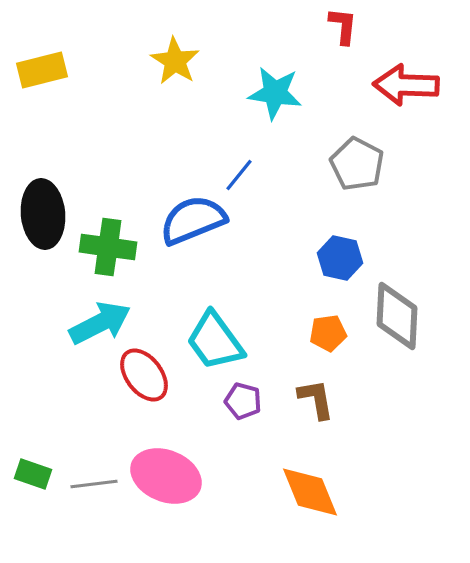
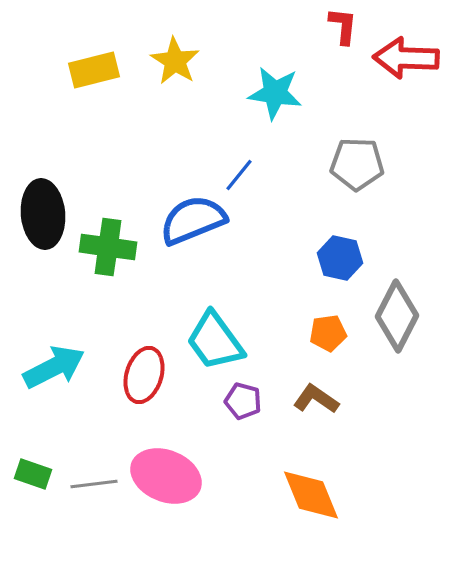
yellow rectangle: moved 52 px right
red arrow: moved 27 px up
gray pentagon: rotated 26 degrees counterclockwise
gray diamond: rotated 24 degrees clockwise
cyan arrow: moved 46 px left, 44 px down
red ellipse: rotated 54 degrees clockwise
brown L-shape: rotated 45 degrees counterclockwise
orange diamond: moved 1 px right, 3 px down
